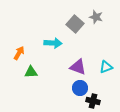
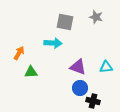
gray square: moved 10 px left, 2 px up; rotated 30 degrees counterclockwise
cyan triangle: rotated 16 degrees clockwise
